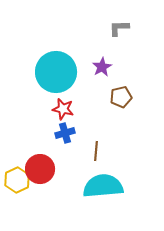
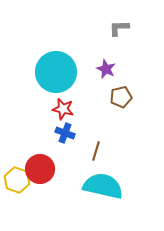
purple star: moved 4 px right, 2 px down; rotated 18 degrees counterclockwise
blue cross: rotated 36 degrees clockwise
brown line: rotated 12 degrees clockwise
yellow hexagon: rotated 15 degrees counterclockwise
cyan semicircle: rotated 18 degrees clockwise
